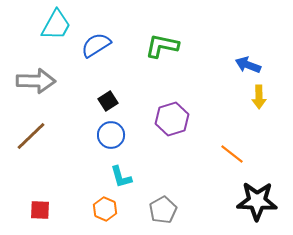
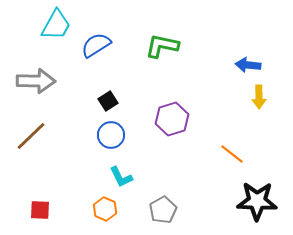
blue arrow: rotated 15 degrees counterclockwise
cyan L-shape: rotated 10 degrees counterclockwise
